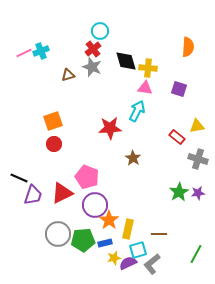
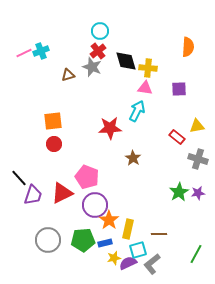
red cross: moved 5 px right, 2 px down
purple square: rotated 21 degrees counterclockwise
orange square: rotated 12 degrees clockwise
black line: rotated 24 degrees clockwise
gray circle: moved 10 px left, 6 px down
